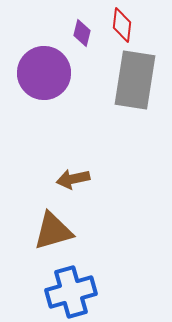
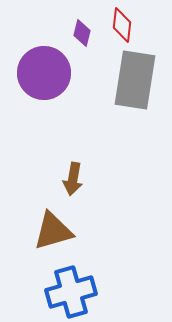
brown arrow: rotated 68 degrees counterclockwise
